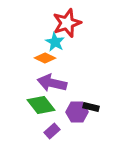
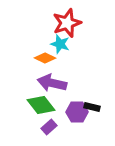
cyan star: moved 5 px right, 2 px down; rotated 12 degrees counterclockwise
black rectangle: moved 1 px right
purple rectangle: moved 3 px left, 4 px up
